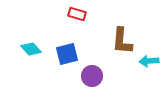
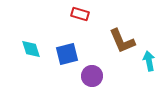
red rectangle: moved 3 px right
brown L-shape: rotated 28 degrees counterclockwise
cyan diamond: rotated 25 degrees clockwise
cyan arrow: rotated 84 degrees clockwise
